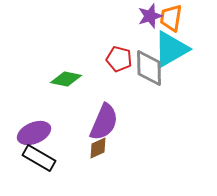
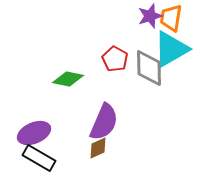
red pentagon: moved 4 px left; rotated 15 degrees clockwise
green diamond: moved 2 px right
